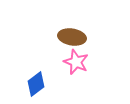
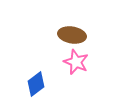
brown ellipse: moved 2 px up
